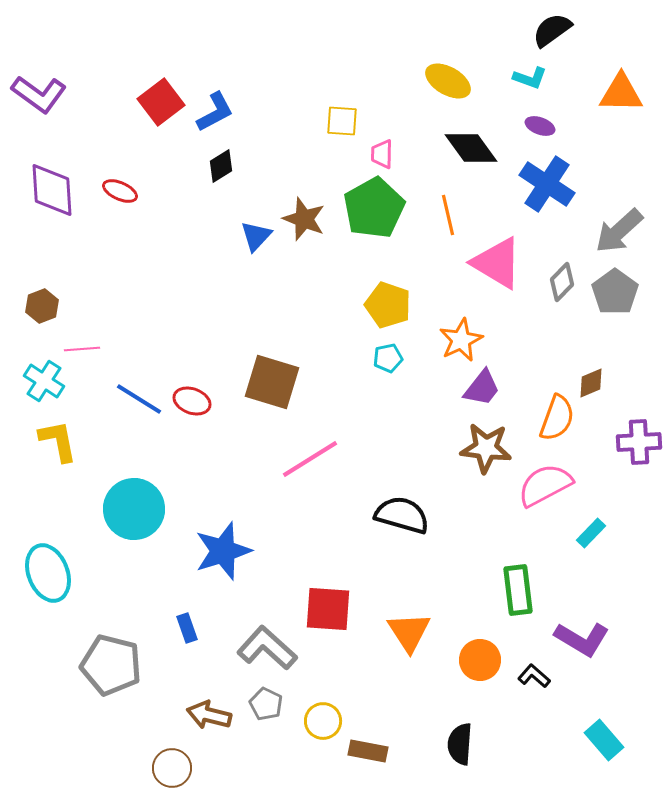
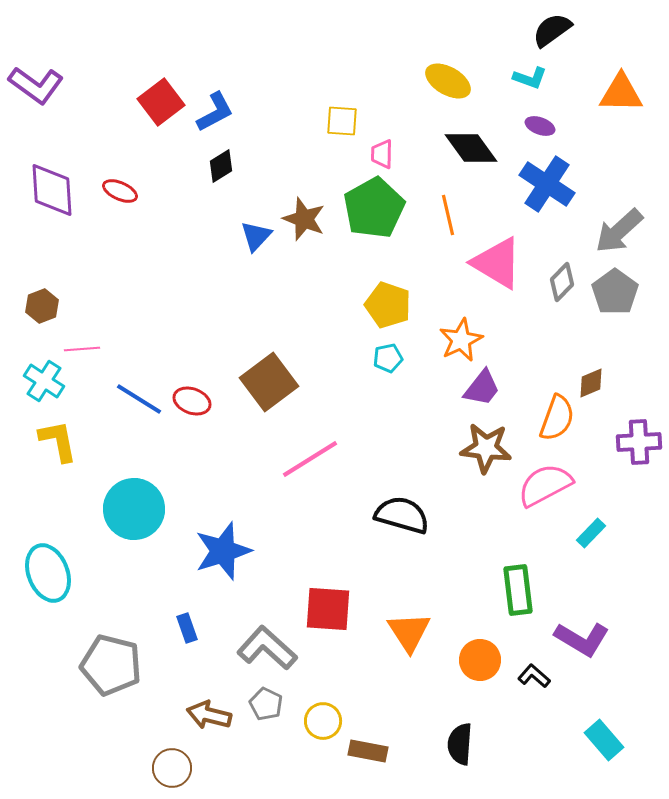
purple L-shape at (39, 94): moved 3 px left, 9 px up
brown square at (272, 382): moved 3 px left; rotated 36 degrees clockwise
